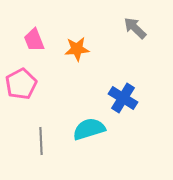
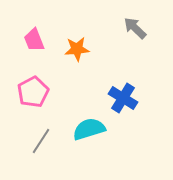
pink pentagon: moved 12 px right, 8 px down
gray line: rotated 36 degrees clockwise
